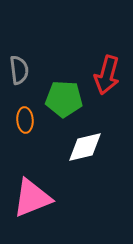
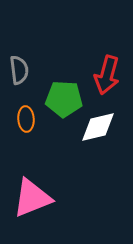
orange ellipse: moved 1 px right, 1 px up
white diamond: moved 13 px right, 20 px up
